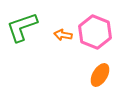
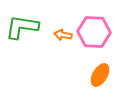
green L-shape: rotated 28 degrees clockwise
pink hexagon: moved 1 px left; rotated 20 degrees counterclockwise
